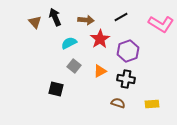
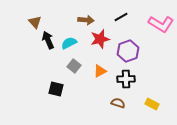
black arrow: moved 7 px left, 23 px down
red star: rotated 18 degrees clockwise
black cross: rotated 12 degrees counterclockwise
yellow rectangle: rotated 32 degrees clockwise
